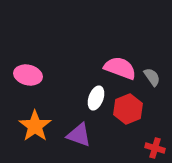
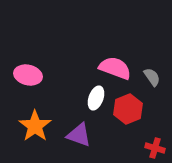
pink semicircle: moved 5 px left
